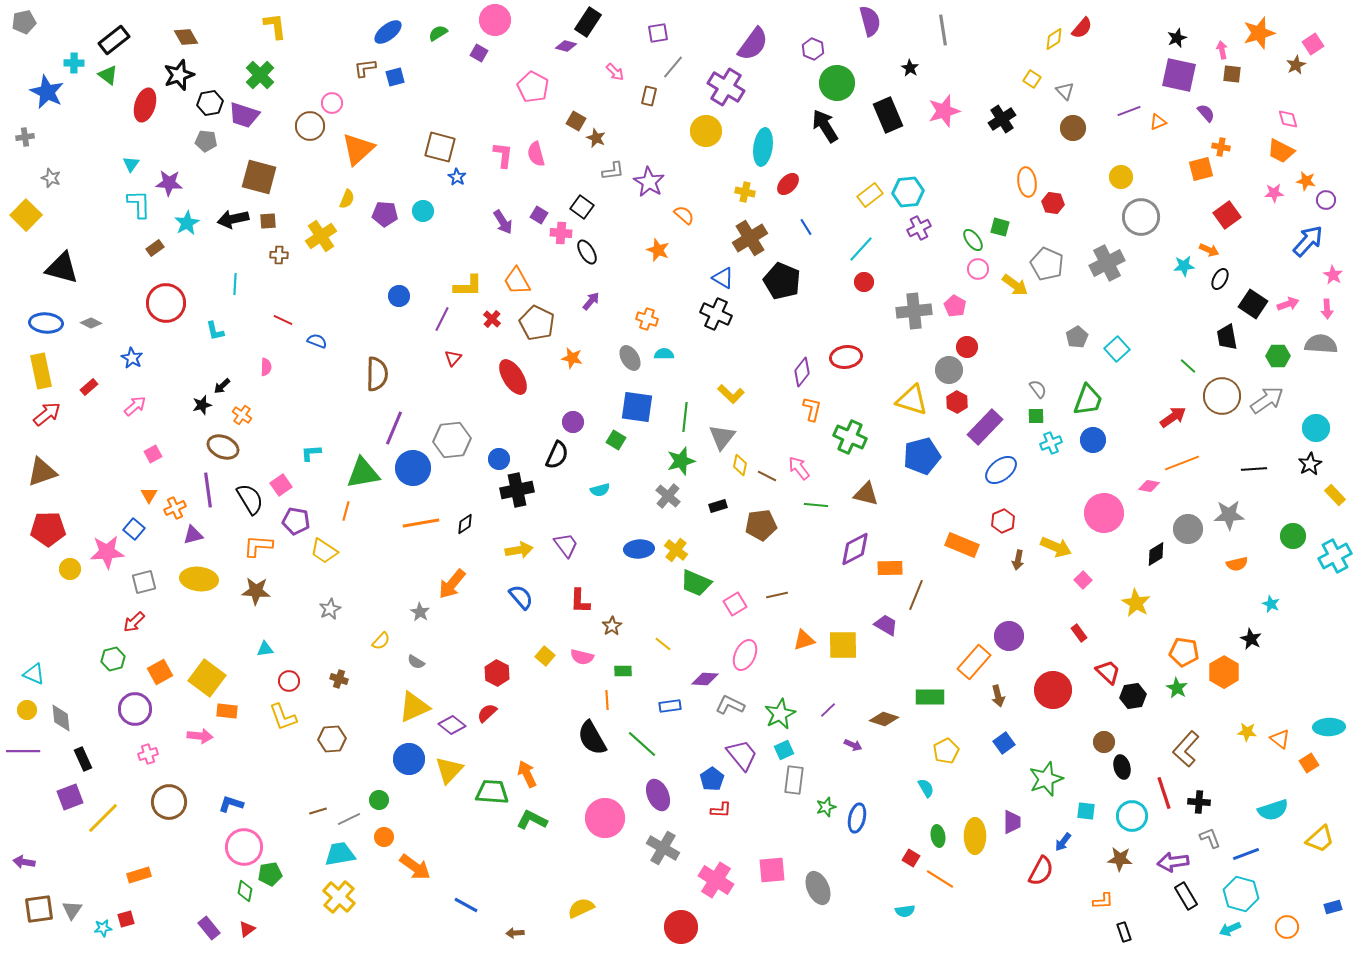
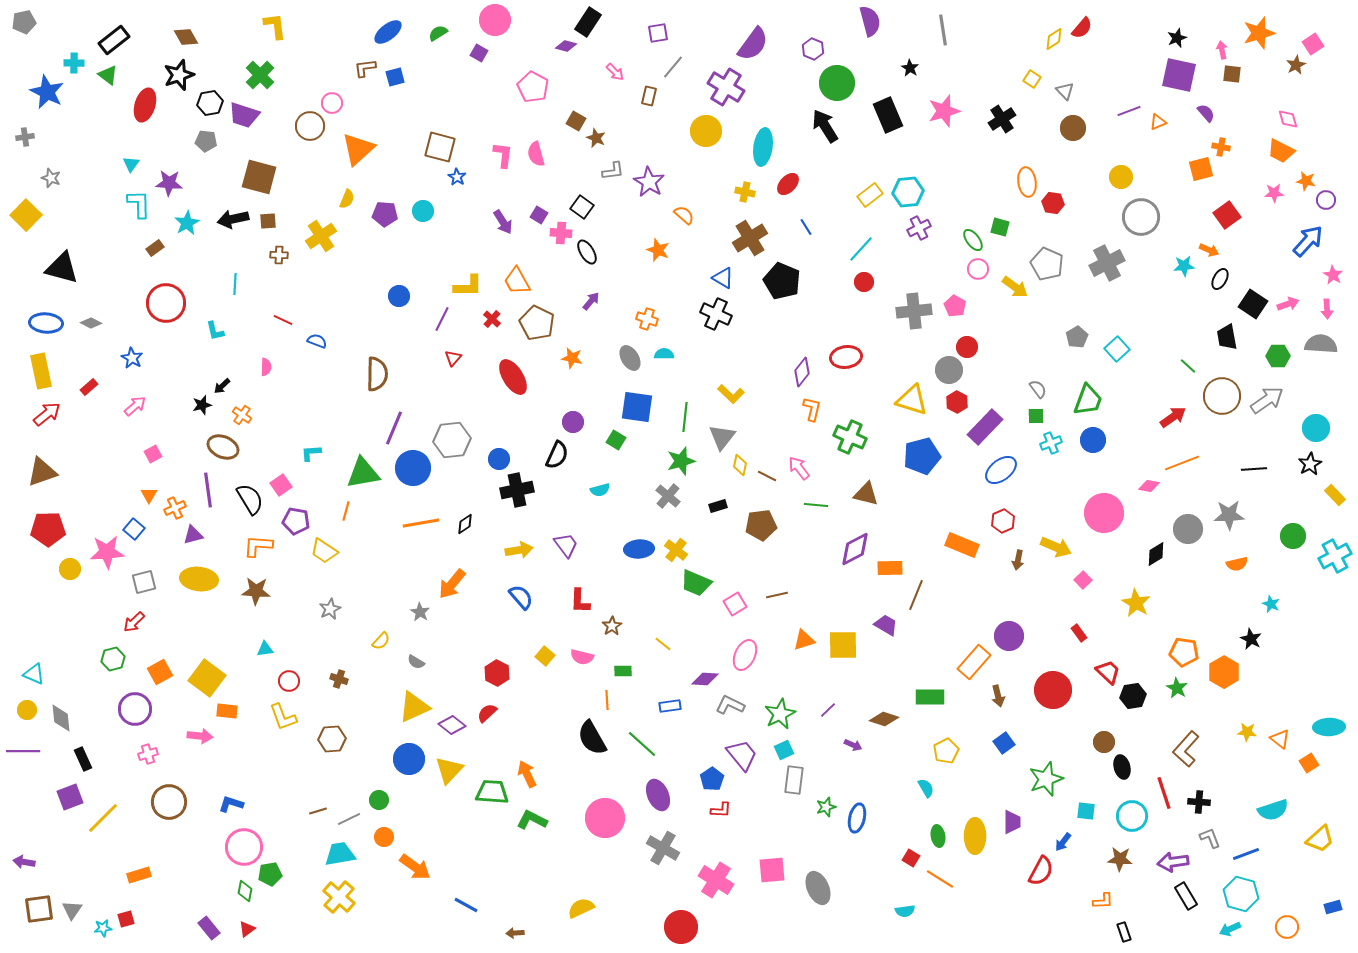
yellow arrow at (1015, 285): moved 2 px down
